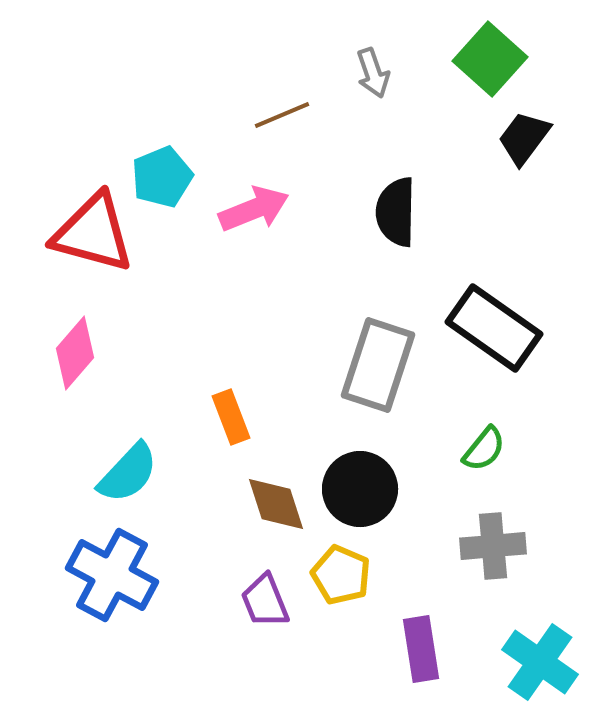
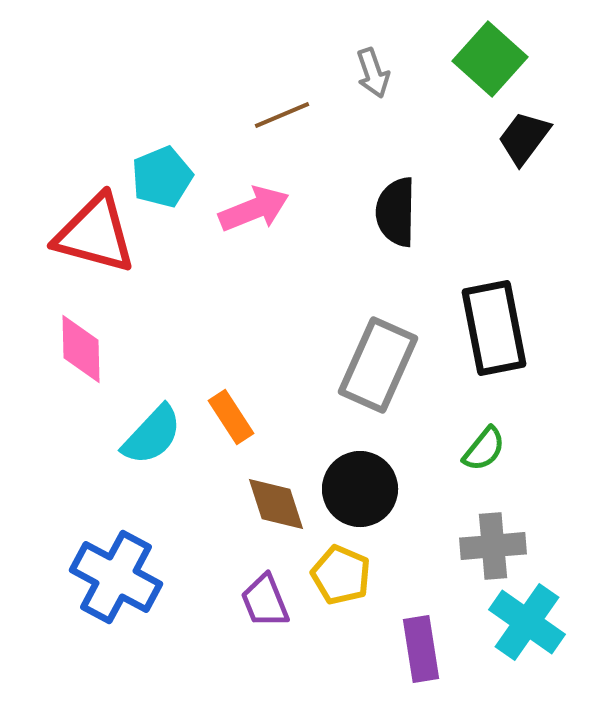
red triangle: moved 2 px right, 1 px down
black rectangle: rotated 44 degrees clockwise
pink diamond: moved 6 px right, 4 px up; rotated 42 degrees counterclockwise
gray rectangle: rotated 6 degrees clockwise
orange rectangle: rotated 12 degrees counterclockwise
cyan semicircle: moved 24 px right, 38 px up
blue cross: moved 4 px right, 2 px down
cyan cross: moved 13 px left, 40 px up
